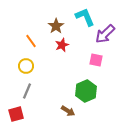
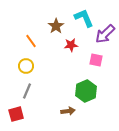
cyan L-shape: moved 1 px left, 1 px down
red star: moved 9 px right; rotated 16 degrees clockwise
brown arrow: rotated 40 degrees counterclockwise
